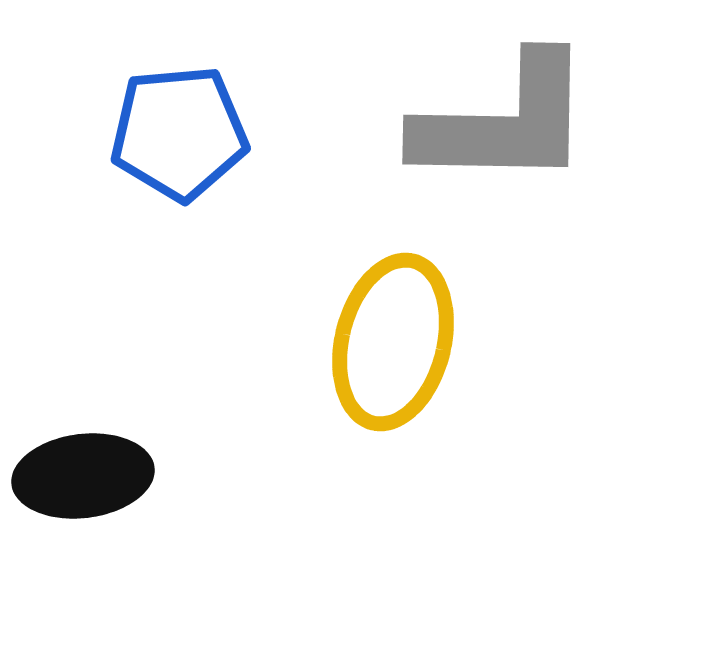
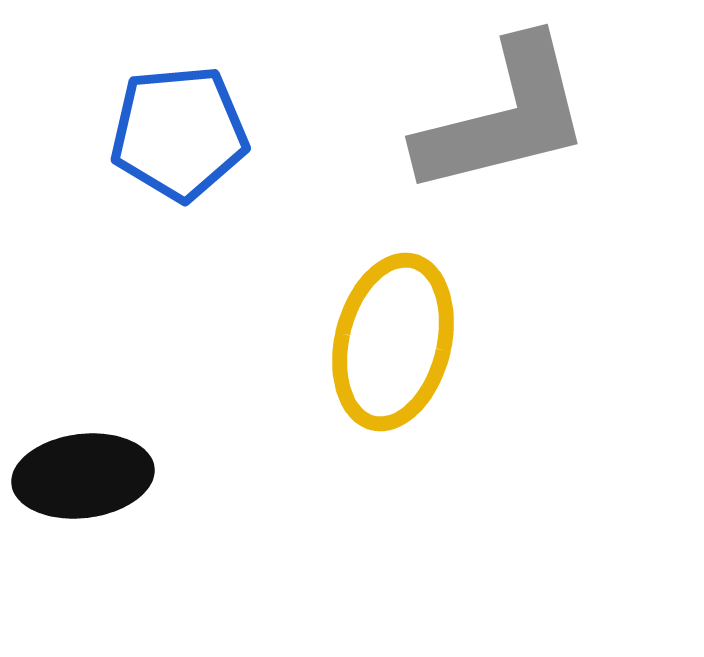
gray L-shape: moved 5 px up; rotated 15 degrees counterclockwise
